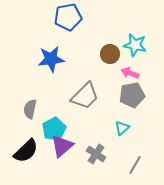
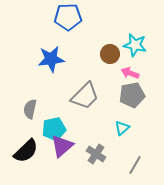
blue pentagon: rotated 8 degrees clockwise
cyan pentagon: rotated 15 degrees clockwise
